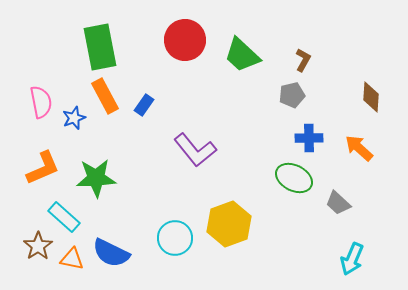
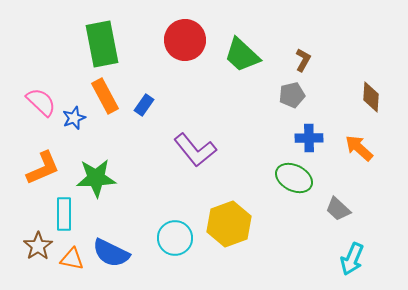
green rectangle: moved 2 px right, 3 px up
pink semicircle: rotated 36 degrees counterclockwise
gray trapezoid: moved 6 px down
cyan rectangle: moved 3 px up; rotated 48 degrees clockwise
